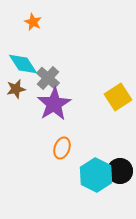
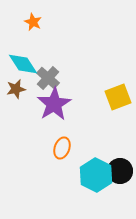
yellow square: rotated 12 degrees clockwise
